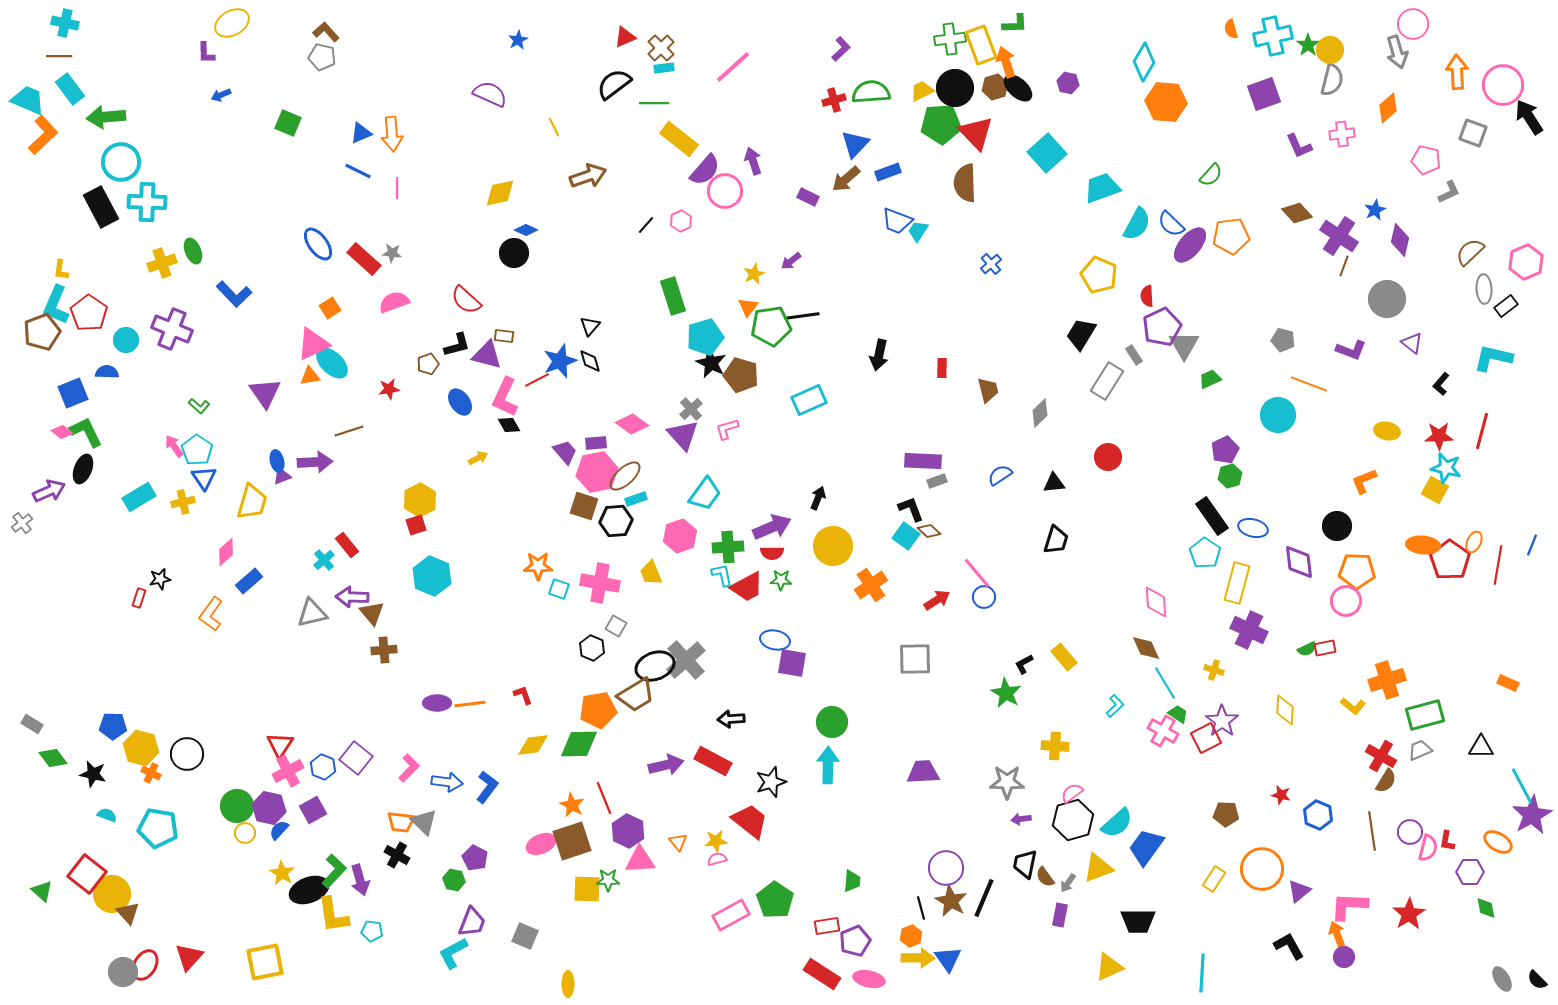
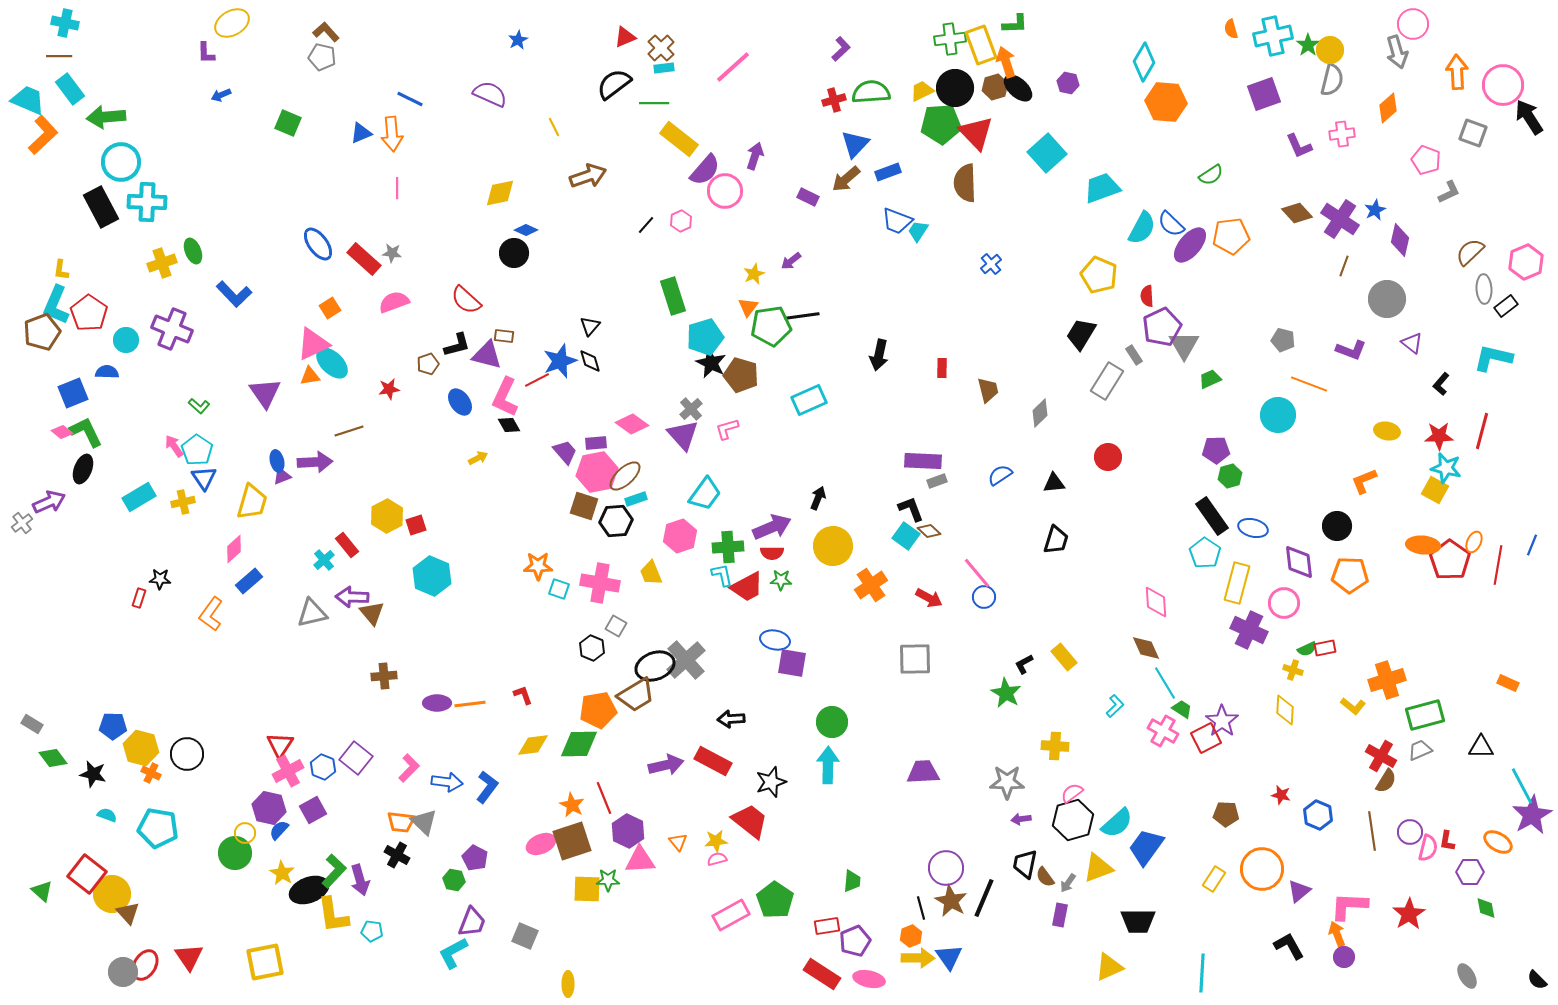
pink pentagon at (1426, 160): rotated 8 degrees clockwise
purple arrow at (753, 161): moved 2 px right, 5 px up; rotated 36 degrees clockwise
blue line at (358, 171): moved 52 px right, 72 px up
green semicircle at (1211, 175): rotated 15 degrees clockwise
cyan semicircle at (1137, 224): moved 5 px right, 4 px down
purple cross at (1339, 236): moved 1 px right, 17 px up
purple pentagon at (1225, 450): moved 9 px left; rotated 24 degrees clockwise
purple arrow at (49, 491): moved 11 px down
yellow hexagon at (420, 500): moved 33 px left, 16 px down
pink diamond at (226, 552): moved 8 px right, 3 px up
orange pentagon at (1357, 571): moved 7 px left, 4 px down
black star at (160, 579): rotated 15 degrees clockwise
red arrow at (937, 600): moved 8 px left, 2 px up; rotated 60 degrees clockwise
pink circle at (1346, 601): moved 62 px left, 2 px down
brown cross at (384, 650): moved 26 px down
yellow cross at (1214, 670): moved 79 px right
green trapezoid at (1178, 714): moved 4 px right, 5 px up
green circle at (237, 806): moved 2 px left, 47 px down
red triangle at (189, 957): rotated 16 degrees counterclockwise
blue triangle at (948, 959): moved 1 px right, 2 px up
gray ellipse at (1502, 979): moved 35 px left, 3 px up
